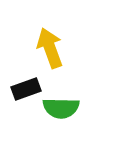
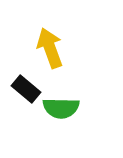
black rectangle: rotated 60 degrees clockwise
